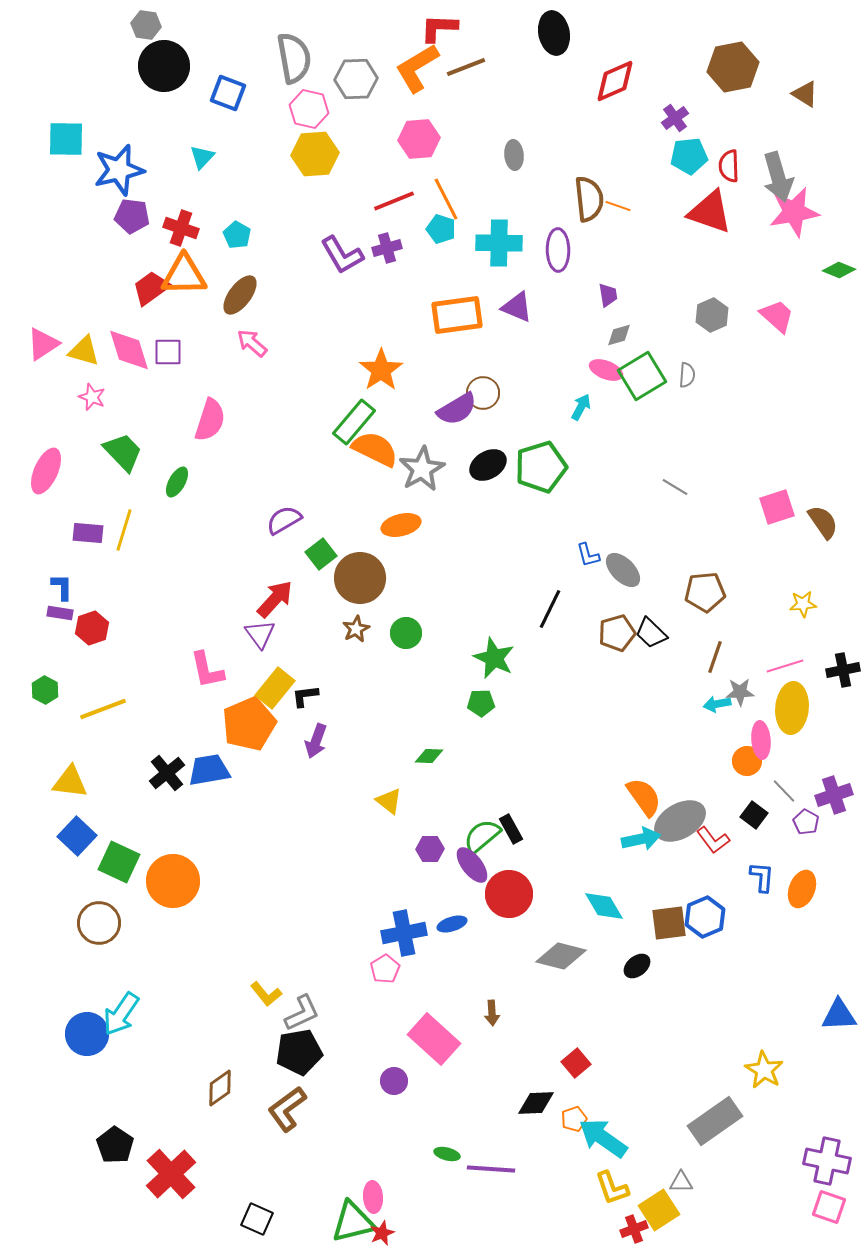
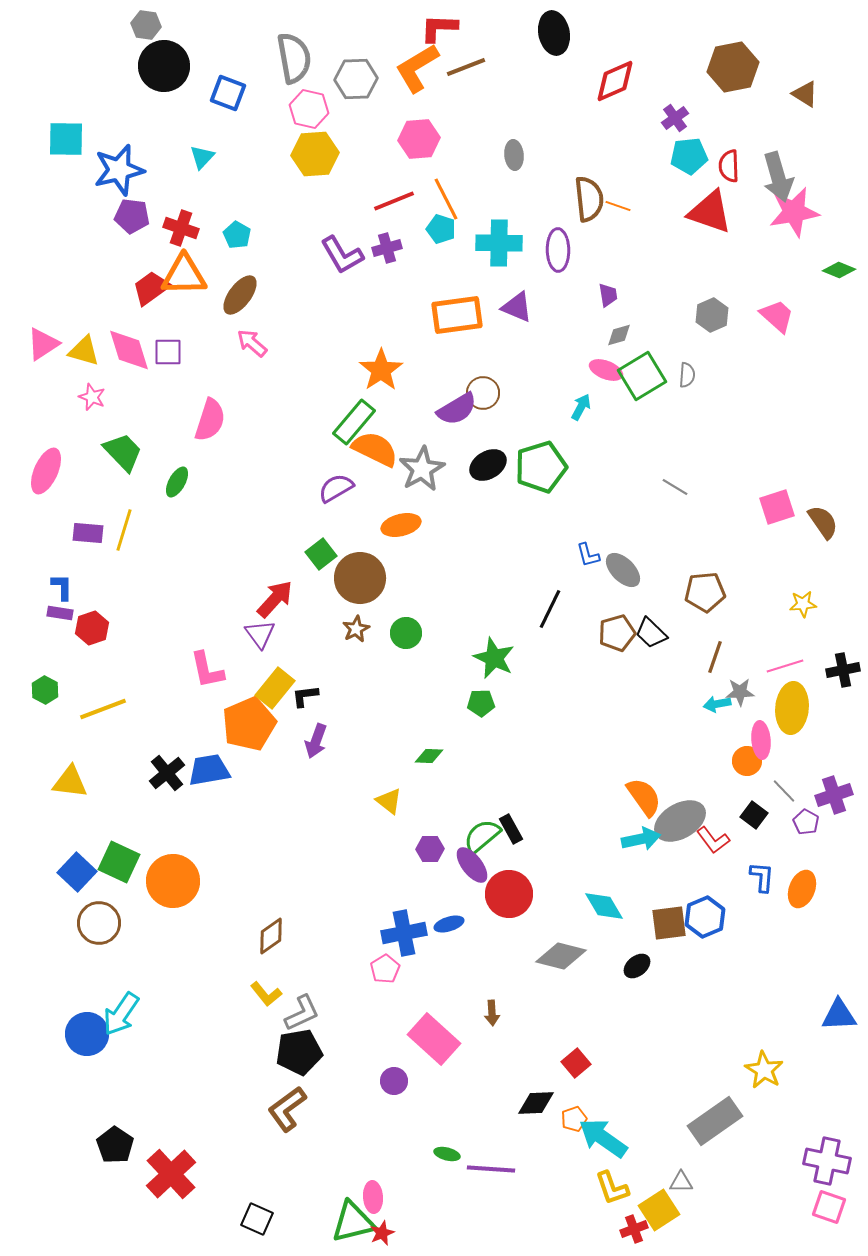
purple semicircle at (284, 520): moved 52 px right, 32 px up
blue square at (77, 836): moved 36 px down
blue ellipse at (452, 924): moved 3 px left
brown diamond at (220, 1088): moved 51 px right, 152 px up
